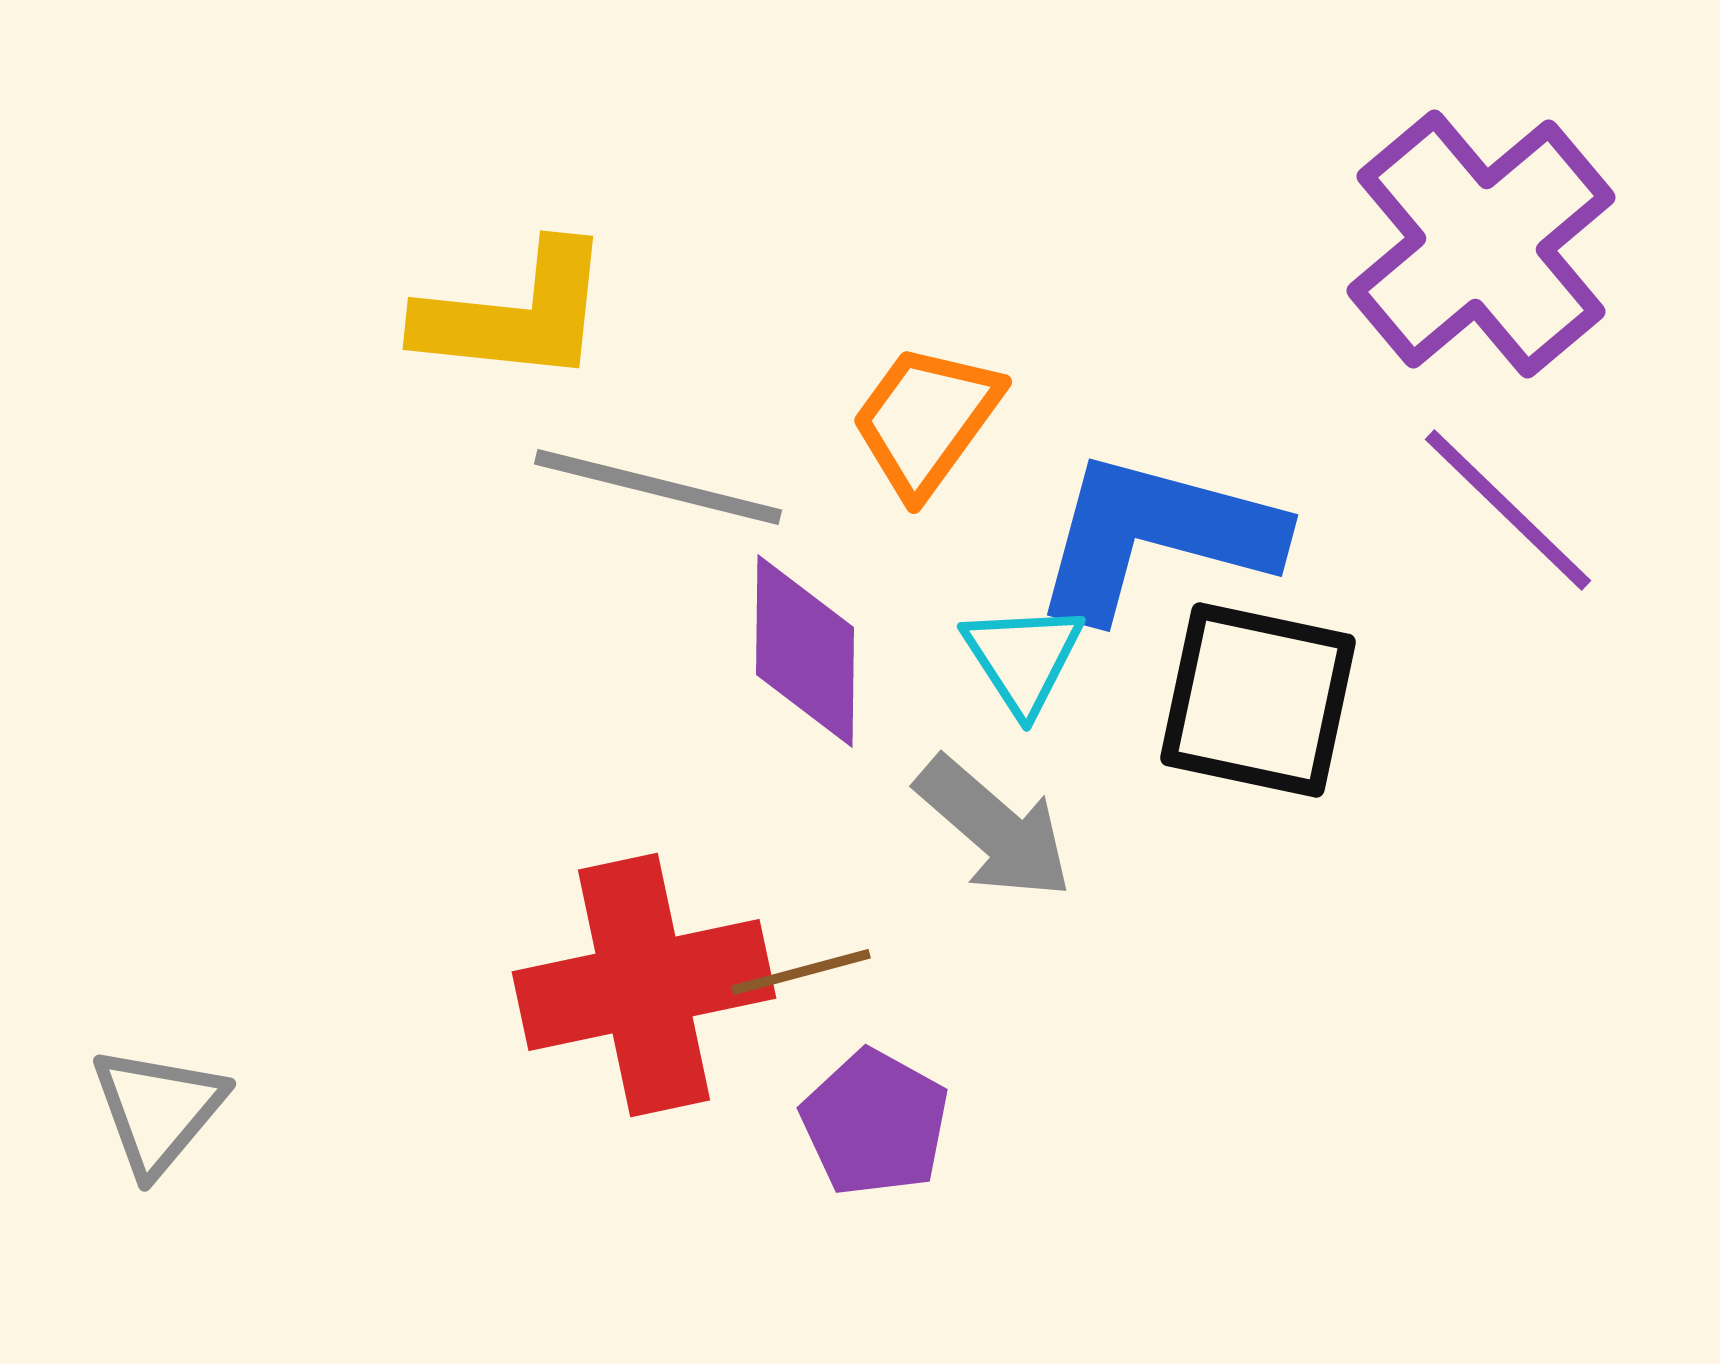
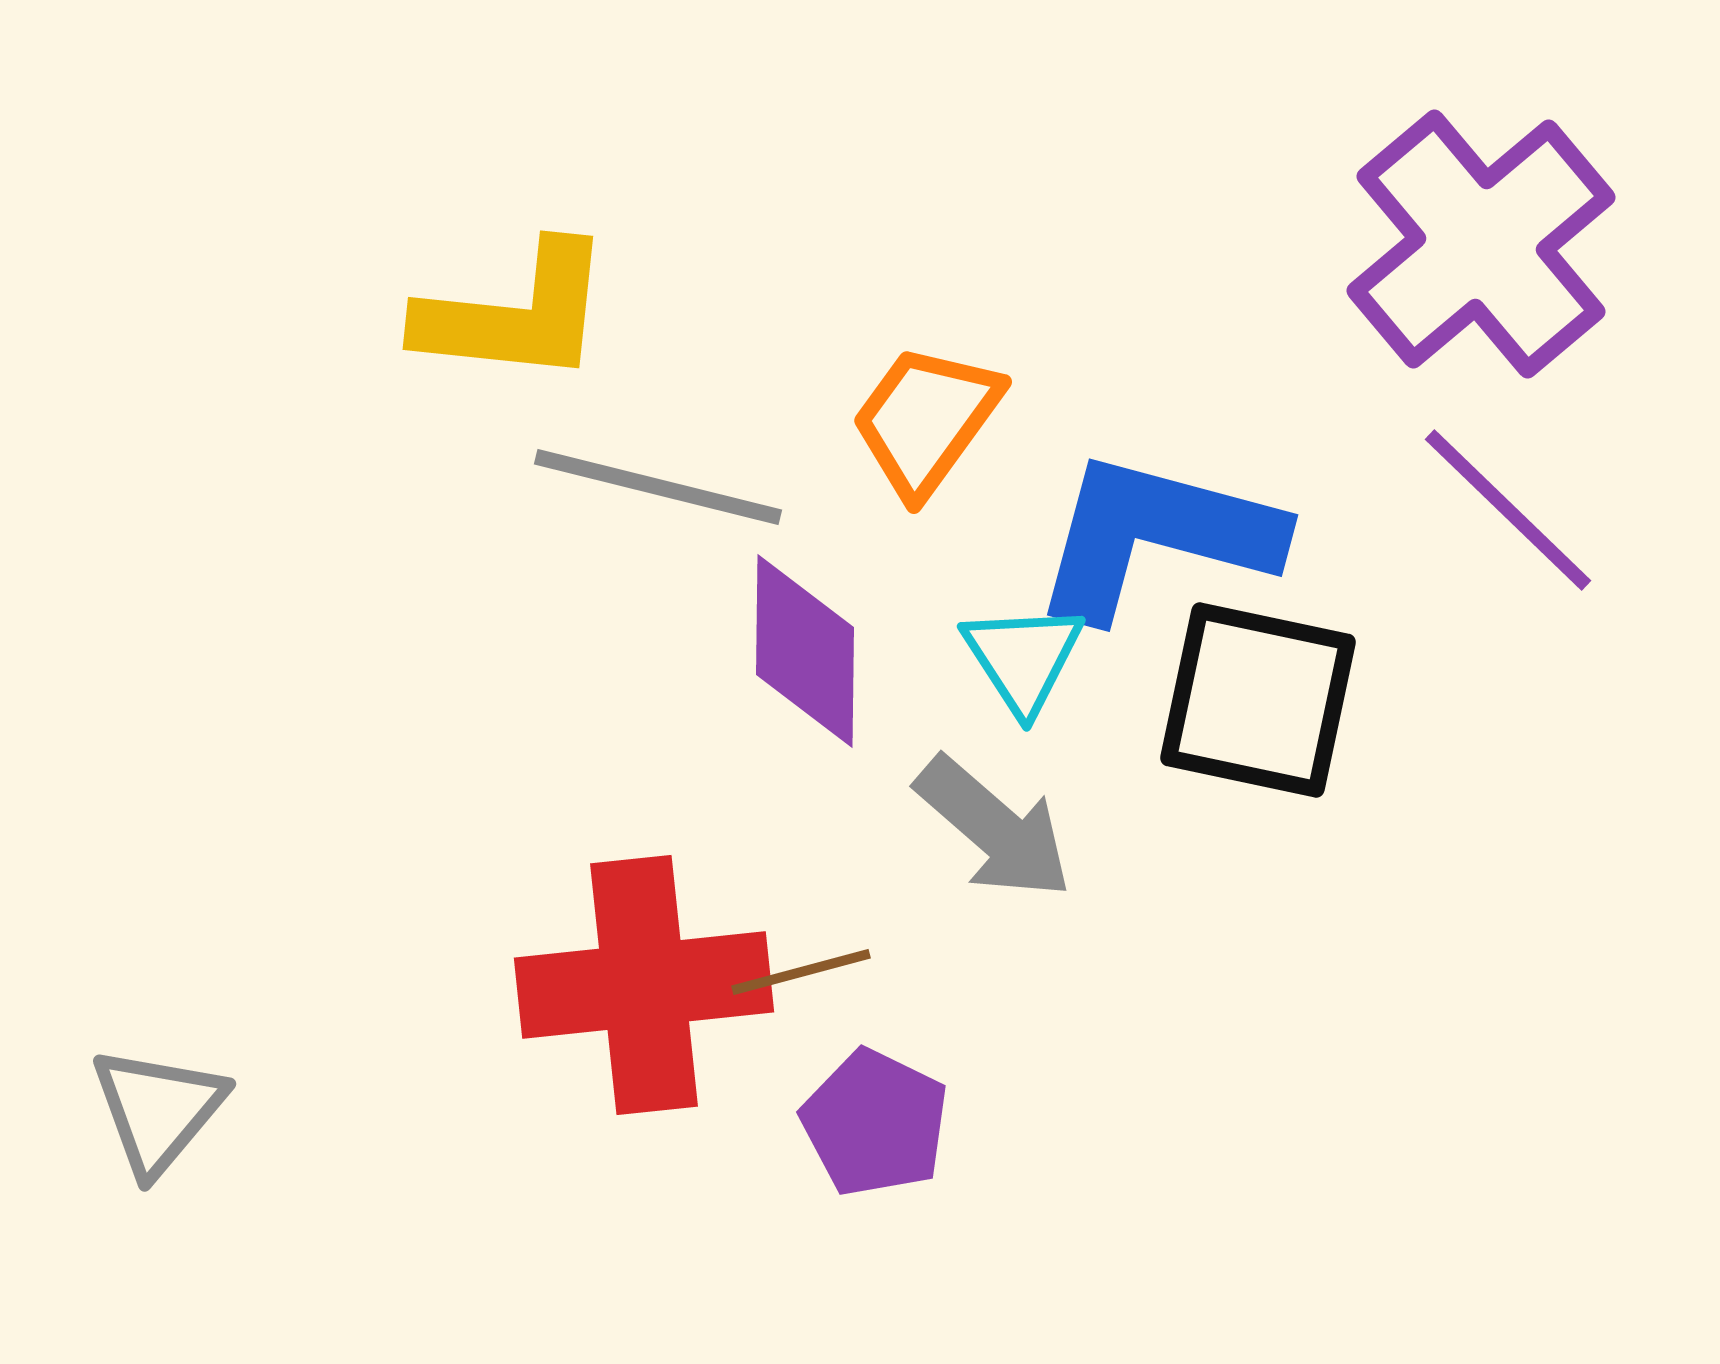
red cross: rotated 6 degrees clockwise
purple pentagon: rotated 3 degrees counterclockwise
